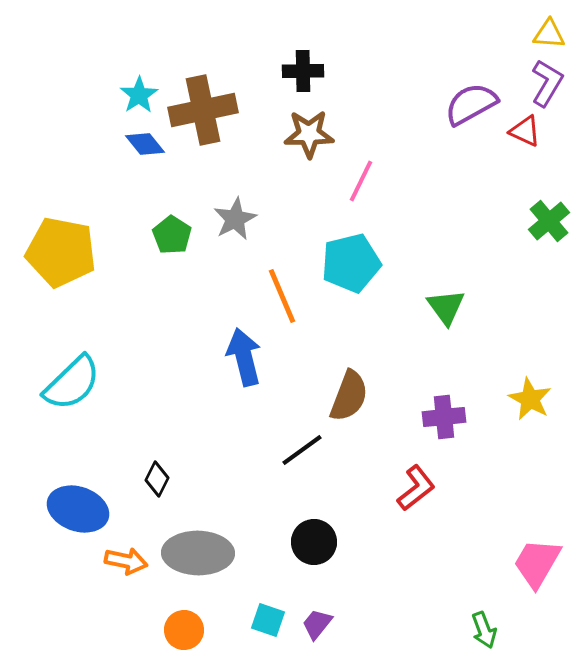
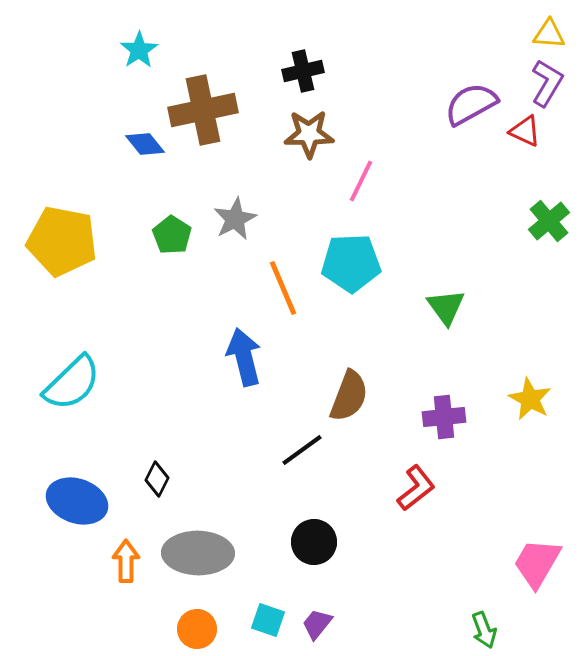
black cross: rotated 12 degrees counterclockwise
cyan star: moved 45 px up
yellow pentagon: moved 1 px right, 11 px up
cyan pentagon: rotated 12 degrees clockwise
orange line: moved 1 px right, 8 px up
blue ellipse: moved 1 px left, 8 px up
orange arrow: rotated 102 degrees counterclockwise
orange circle: moved 13 px right, 1 px up
